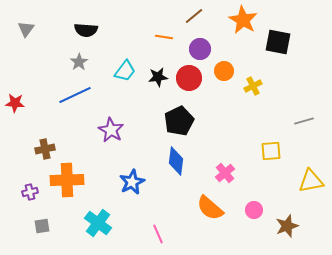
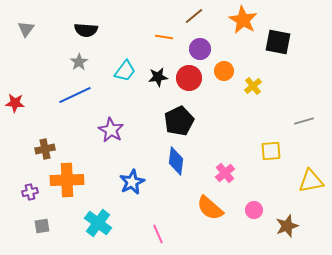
yellow cross: rotated 12 degrees counterclockwise
